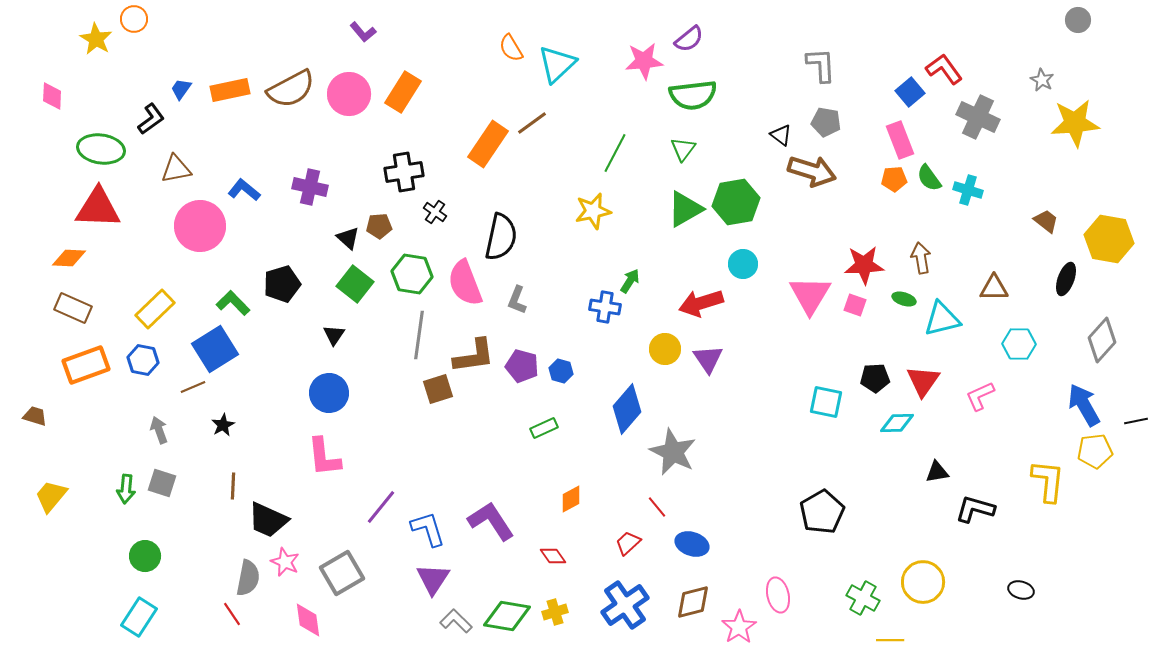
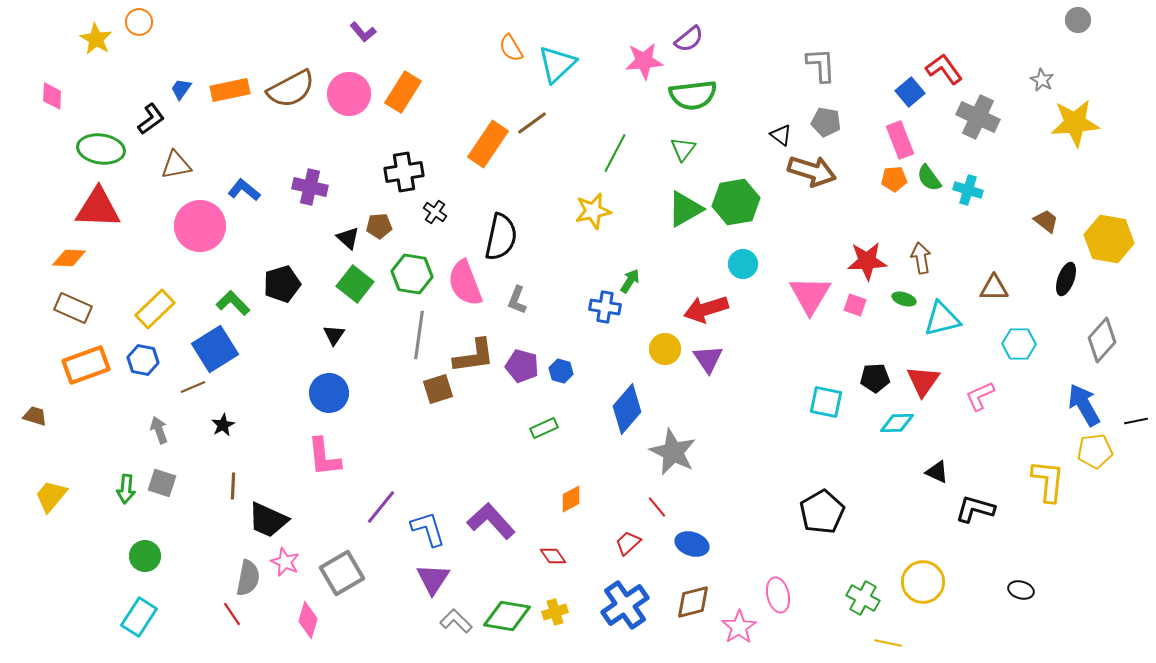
orange circle at (134, 19): moved 5 px right, 3 px down
brown triangle at (176, 169): moved 4 px up
red star at (864, 265): moved 3 px right, 4 px up
red arrow at (701, 303): moved 5 px right, 6 px down
black triangle at (937, 472): rotated 35 degrees clockwise
purple L-shape at (491, 521): rotated 9 degrees counterclockwise
pink diamond at (308, 620): rotated 24 degrees clockwise
yellow line at (890, 640): moved 2 px left, 3 px down; rotated 12 degrees clockwise
